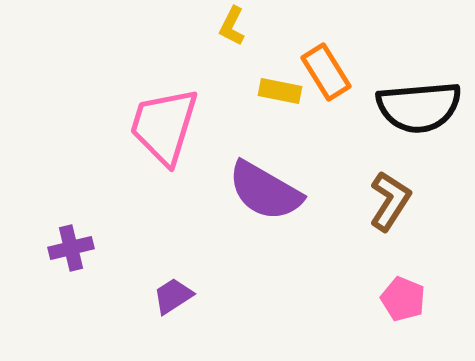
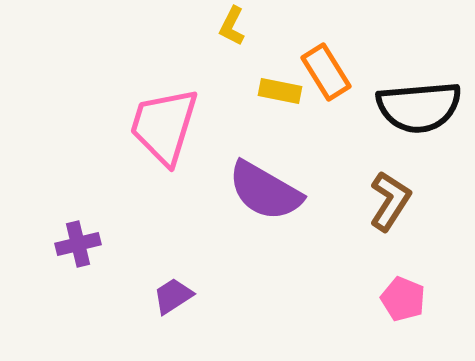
purple cross: moved 7 px right, 4 px up
